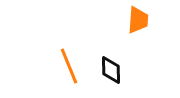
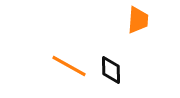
orange line: rotated 39 degrees counterclockwise
